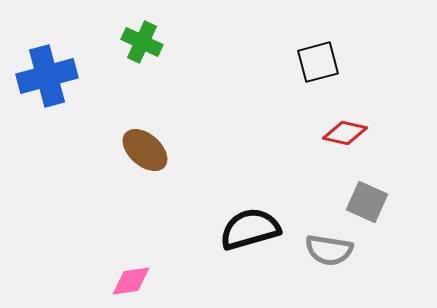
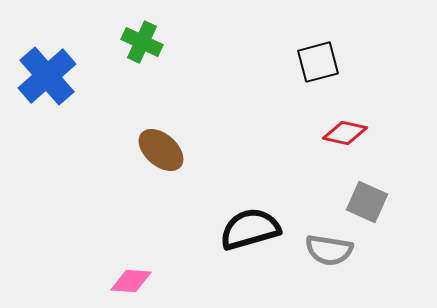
blue cross: rotated 26 degrees counterclockwise
brown ellipse: moved 16 px right
pink diamond: rotated 12 degrees clockwise
